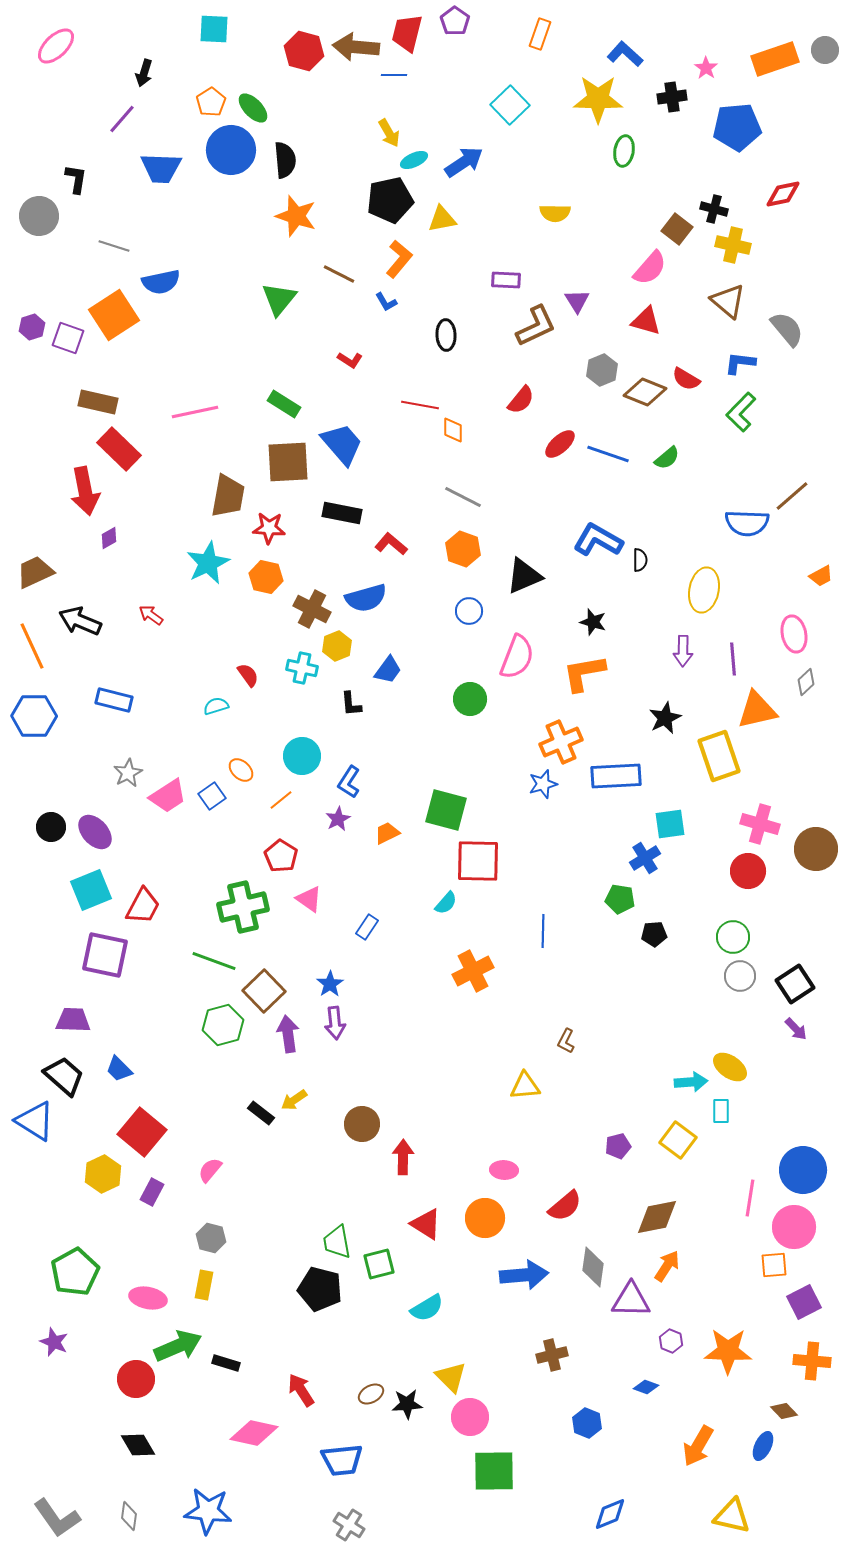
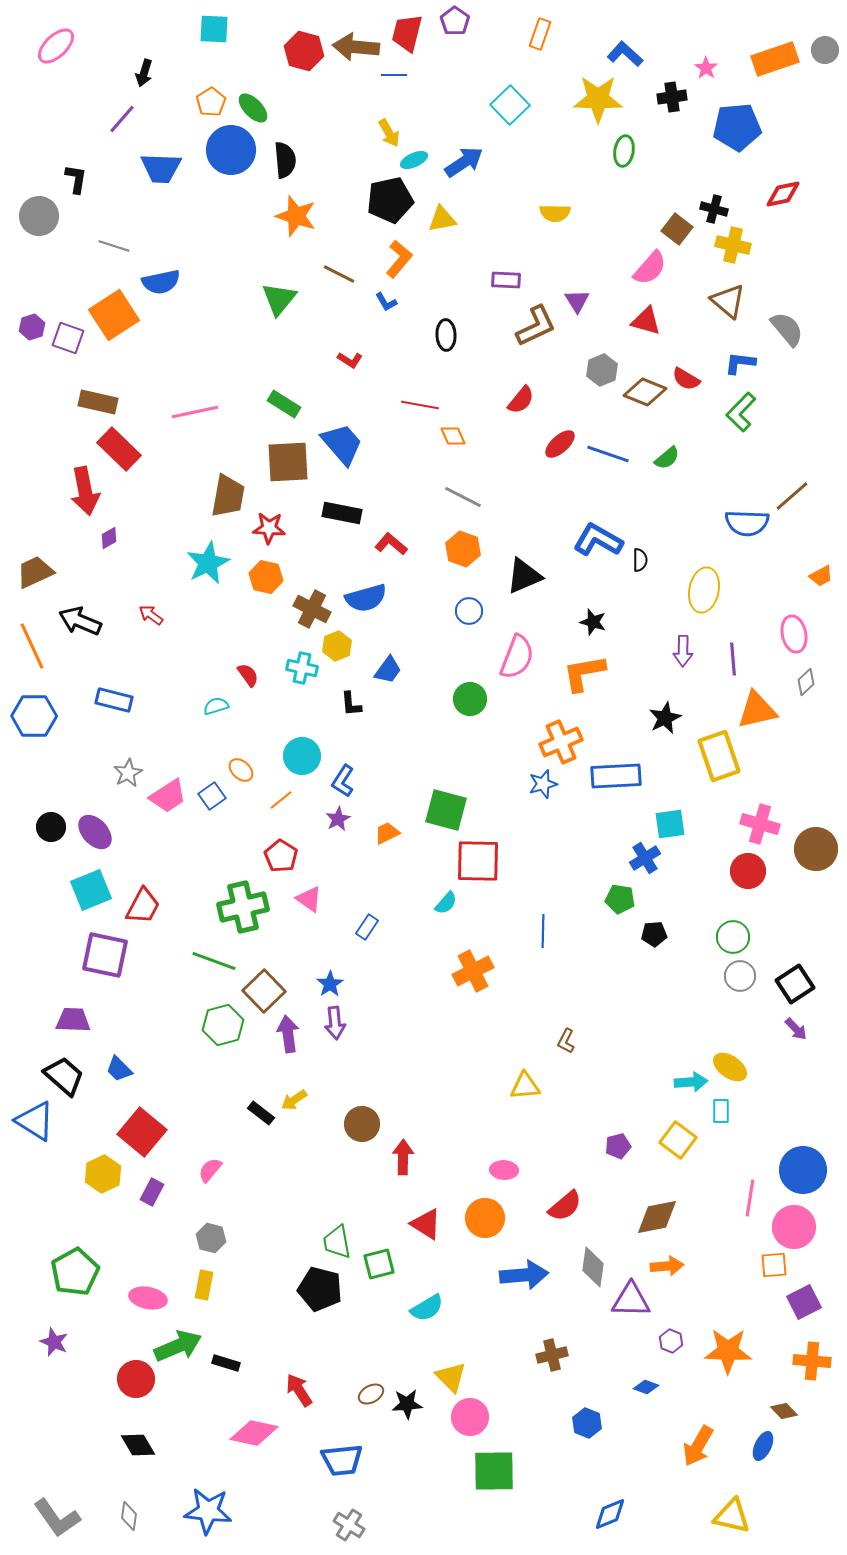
orange diamond at (453, 430): moved 6 px down; rotated 24 degrees counterclockwise
blue L-shape at (349, 782): moved 6 px left, 1 px up
orange arrow at (667, 1266): rotated 52 degrees clockwise
red arrow at (301, 1390): moved 2 px left
